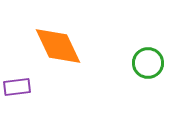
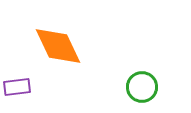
green circle: moved 6 px left, 24 px down
